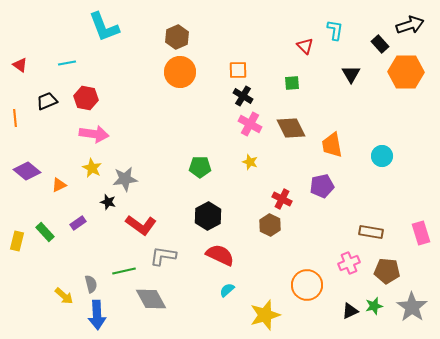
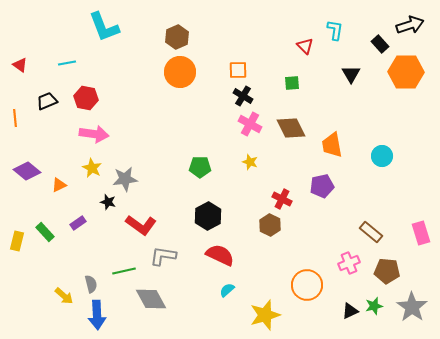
brown rectangle at (371, 232): rotated 30 degrees clockwise
